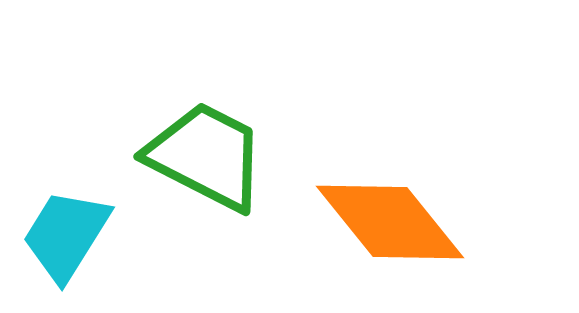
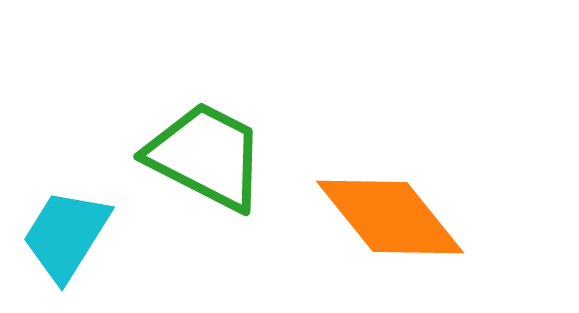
orange diamond: moved 5 px up
